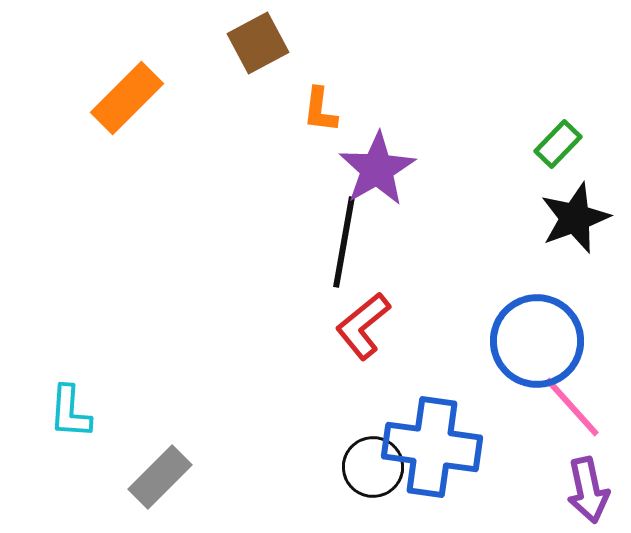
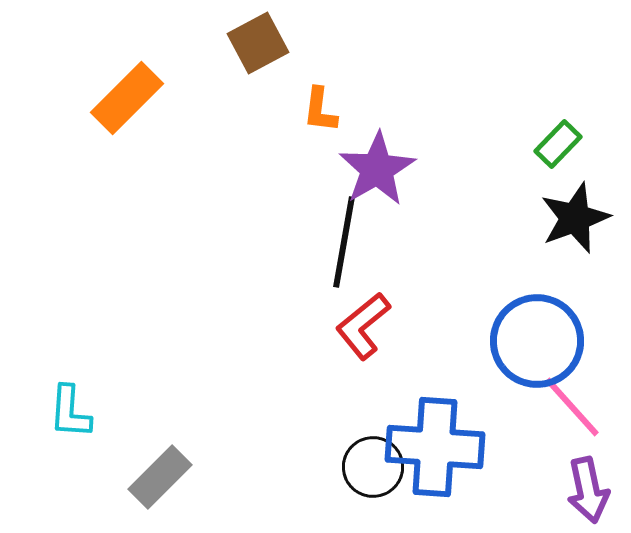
blue cross: moved 3 px right; rotated 4 degrees counterclockwise
